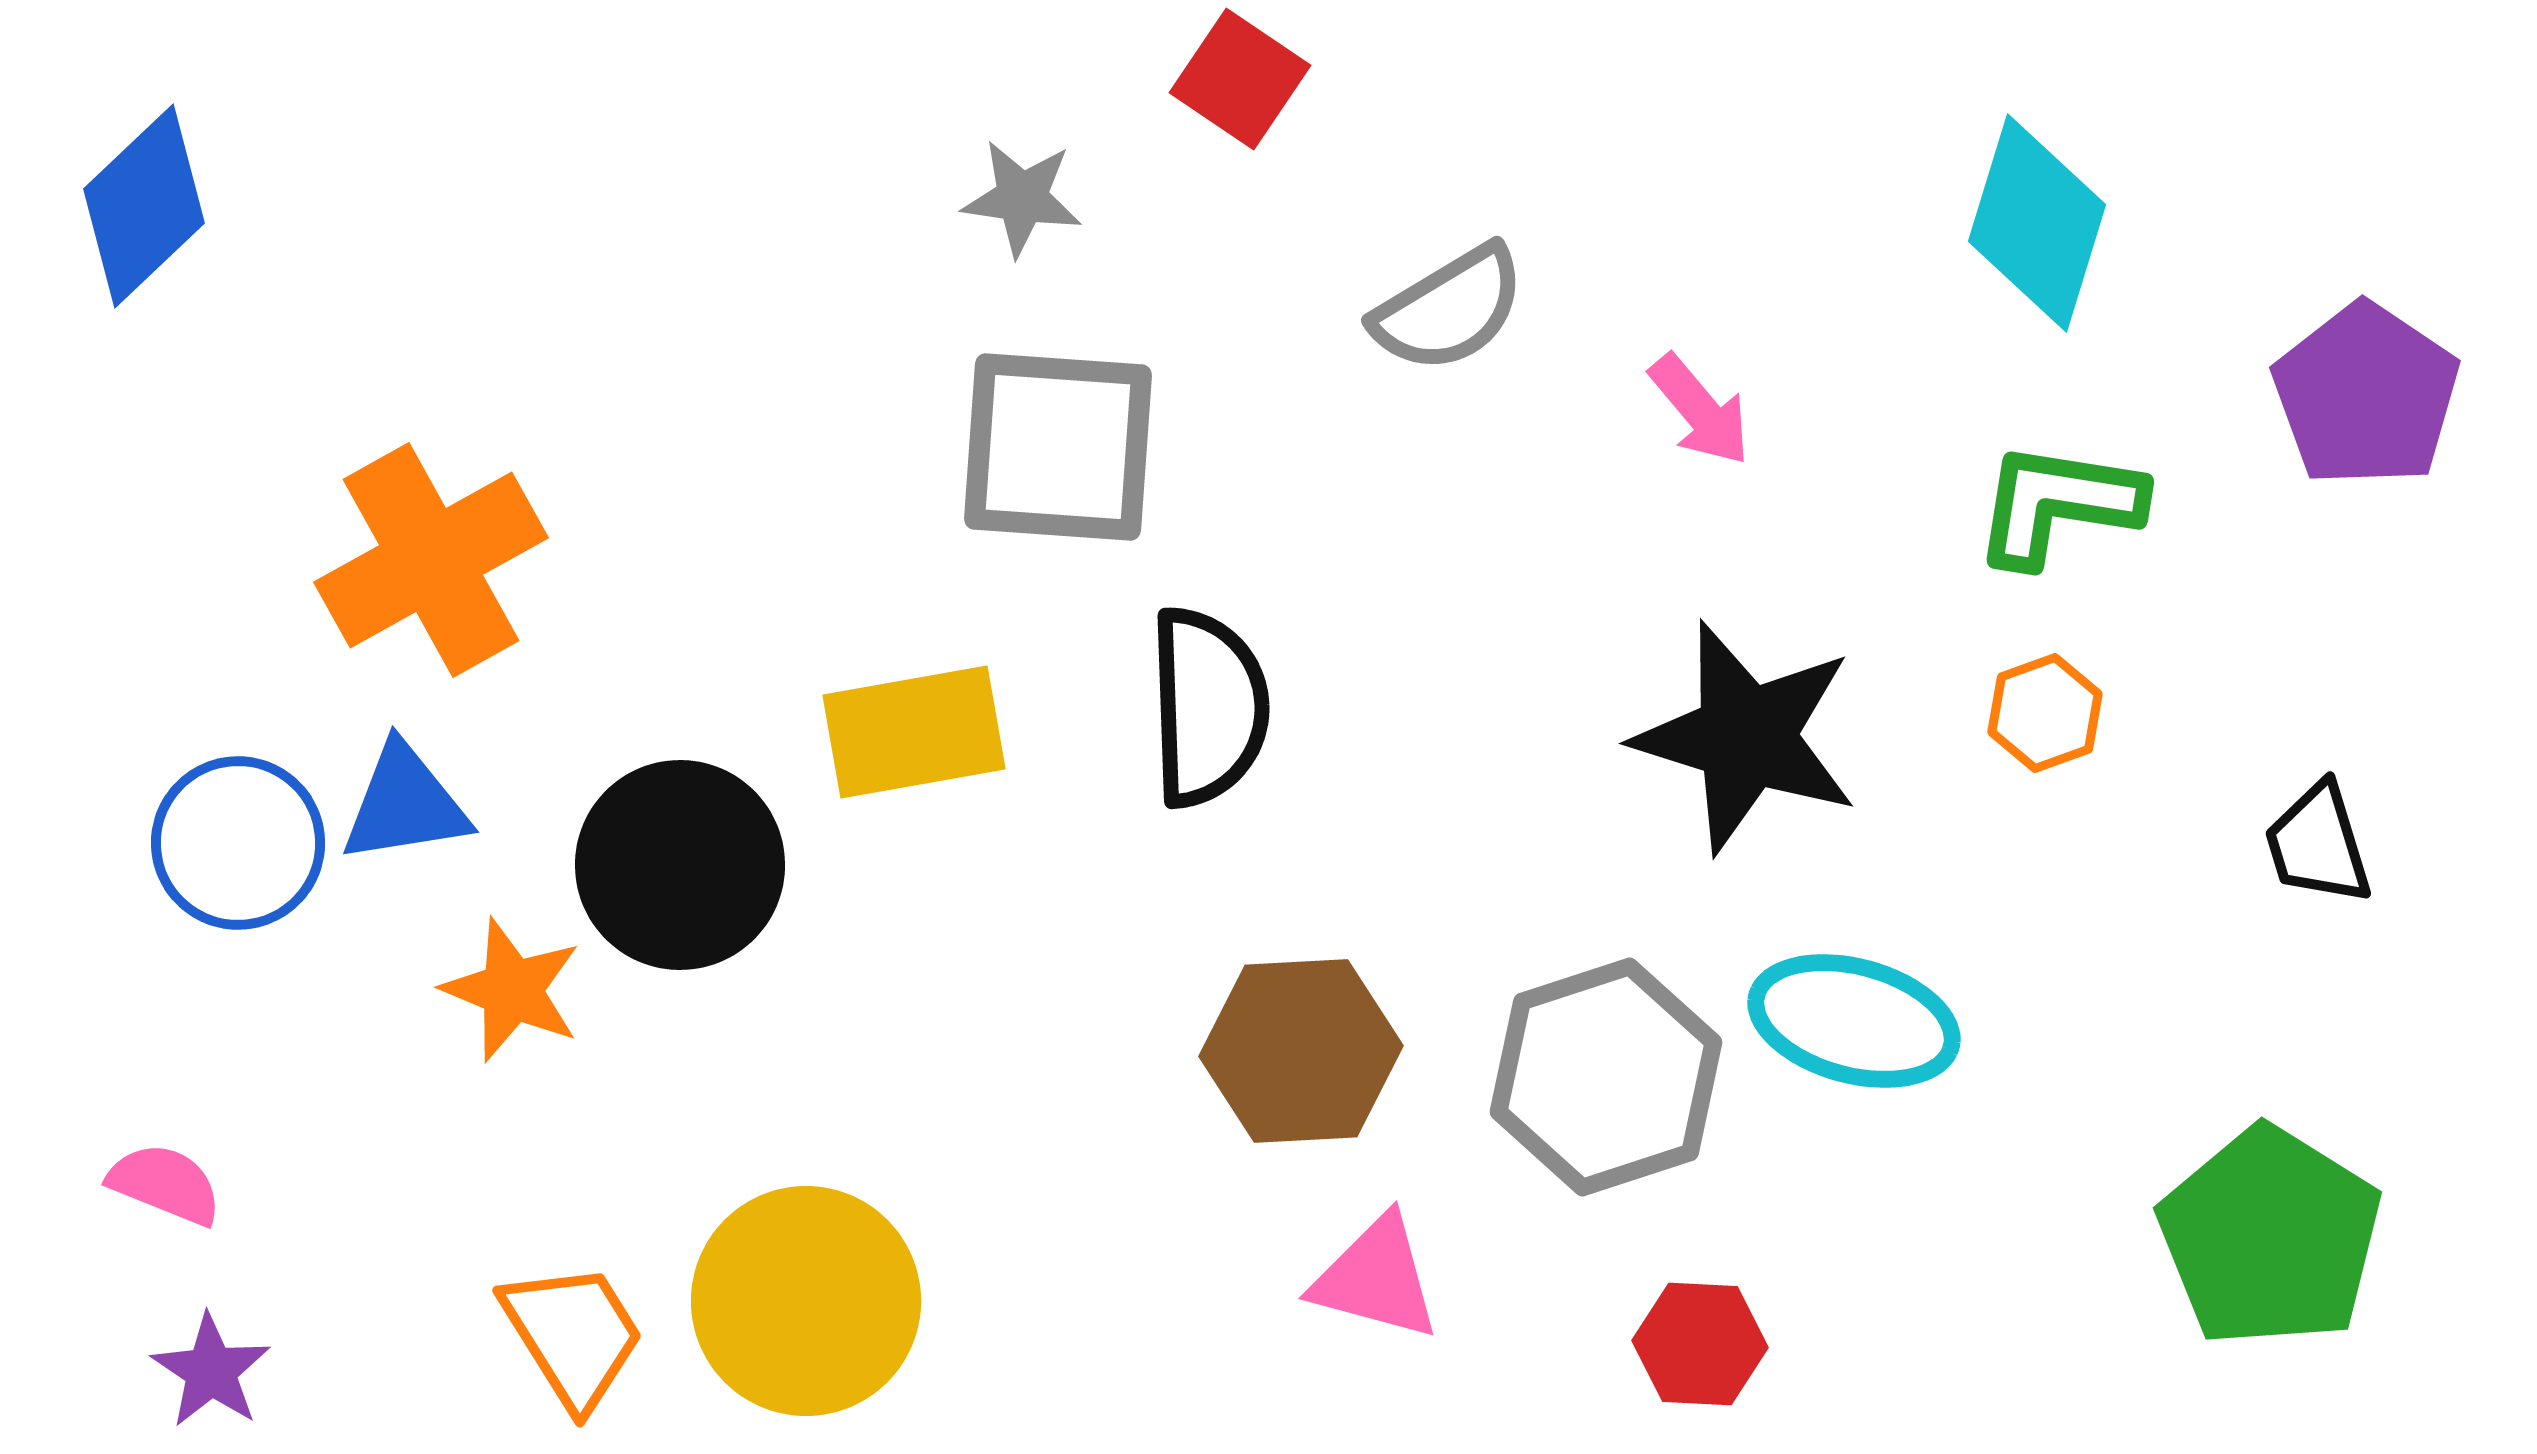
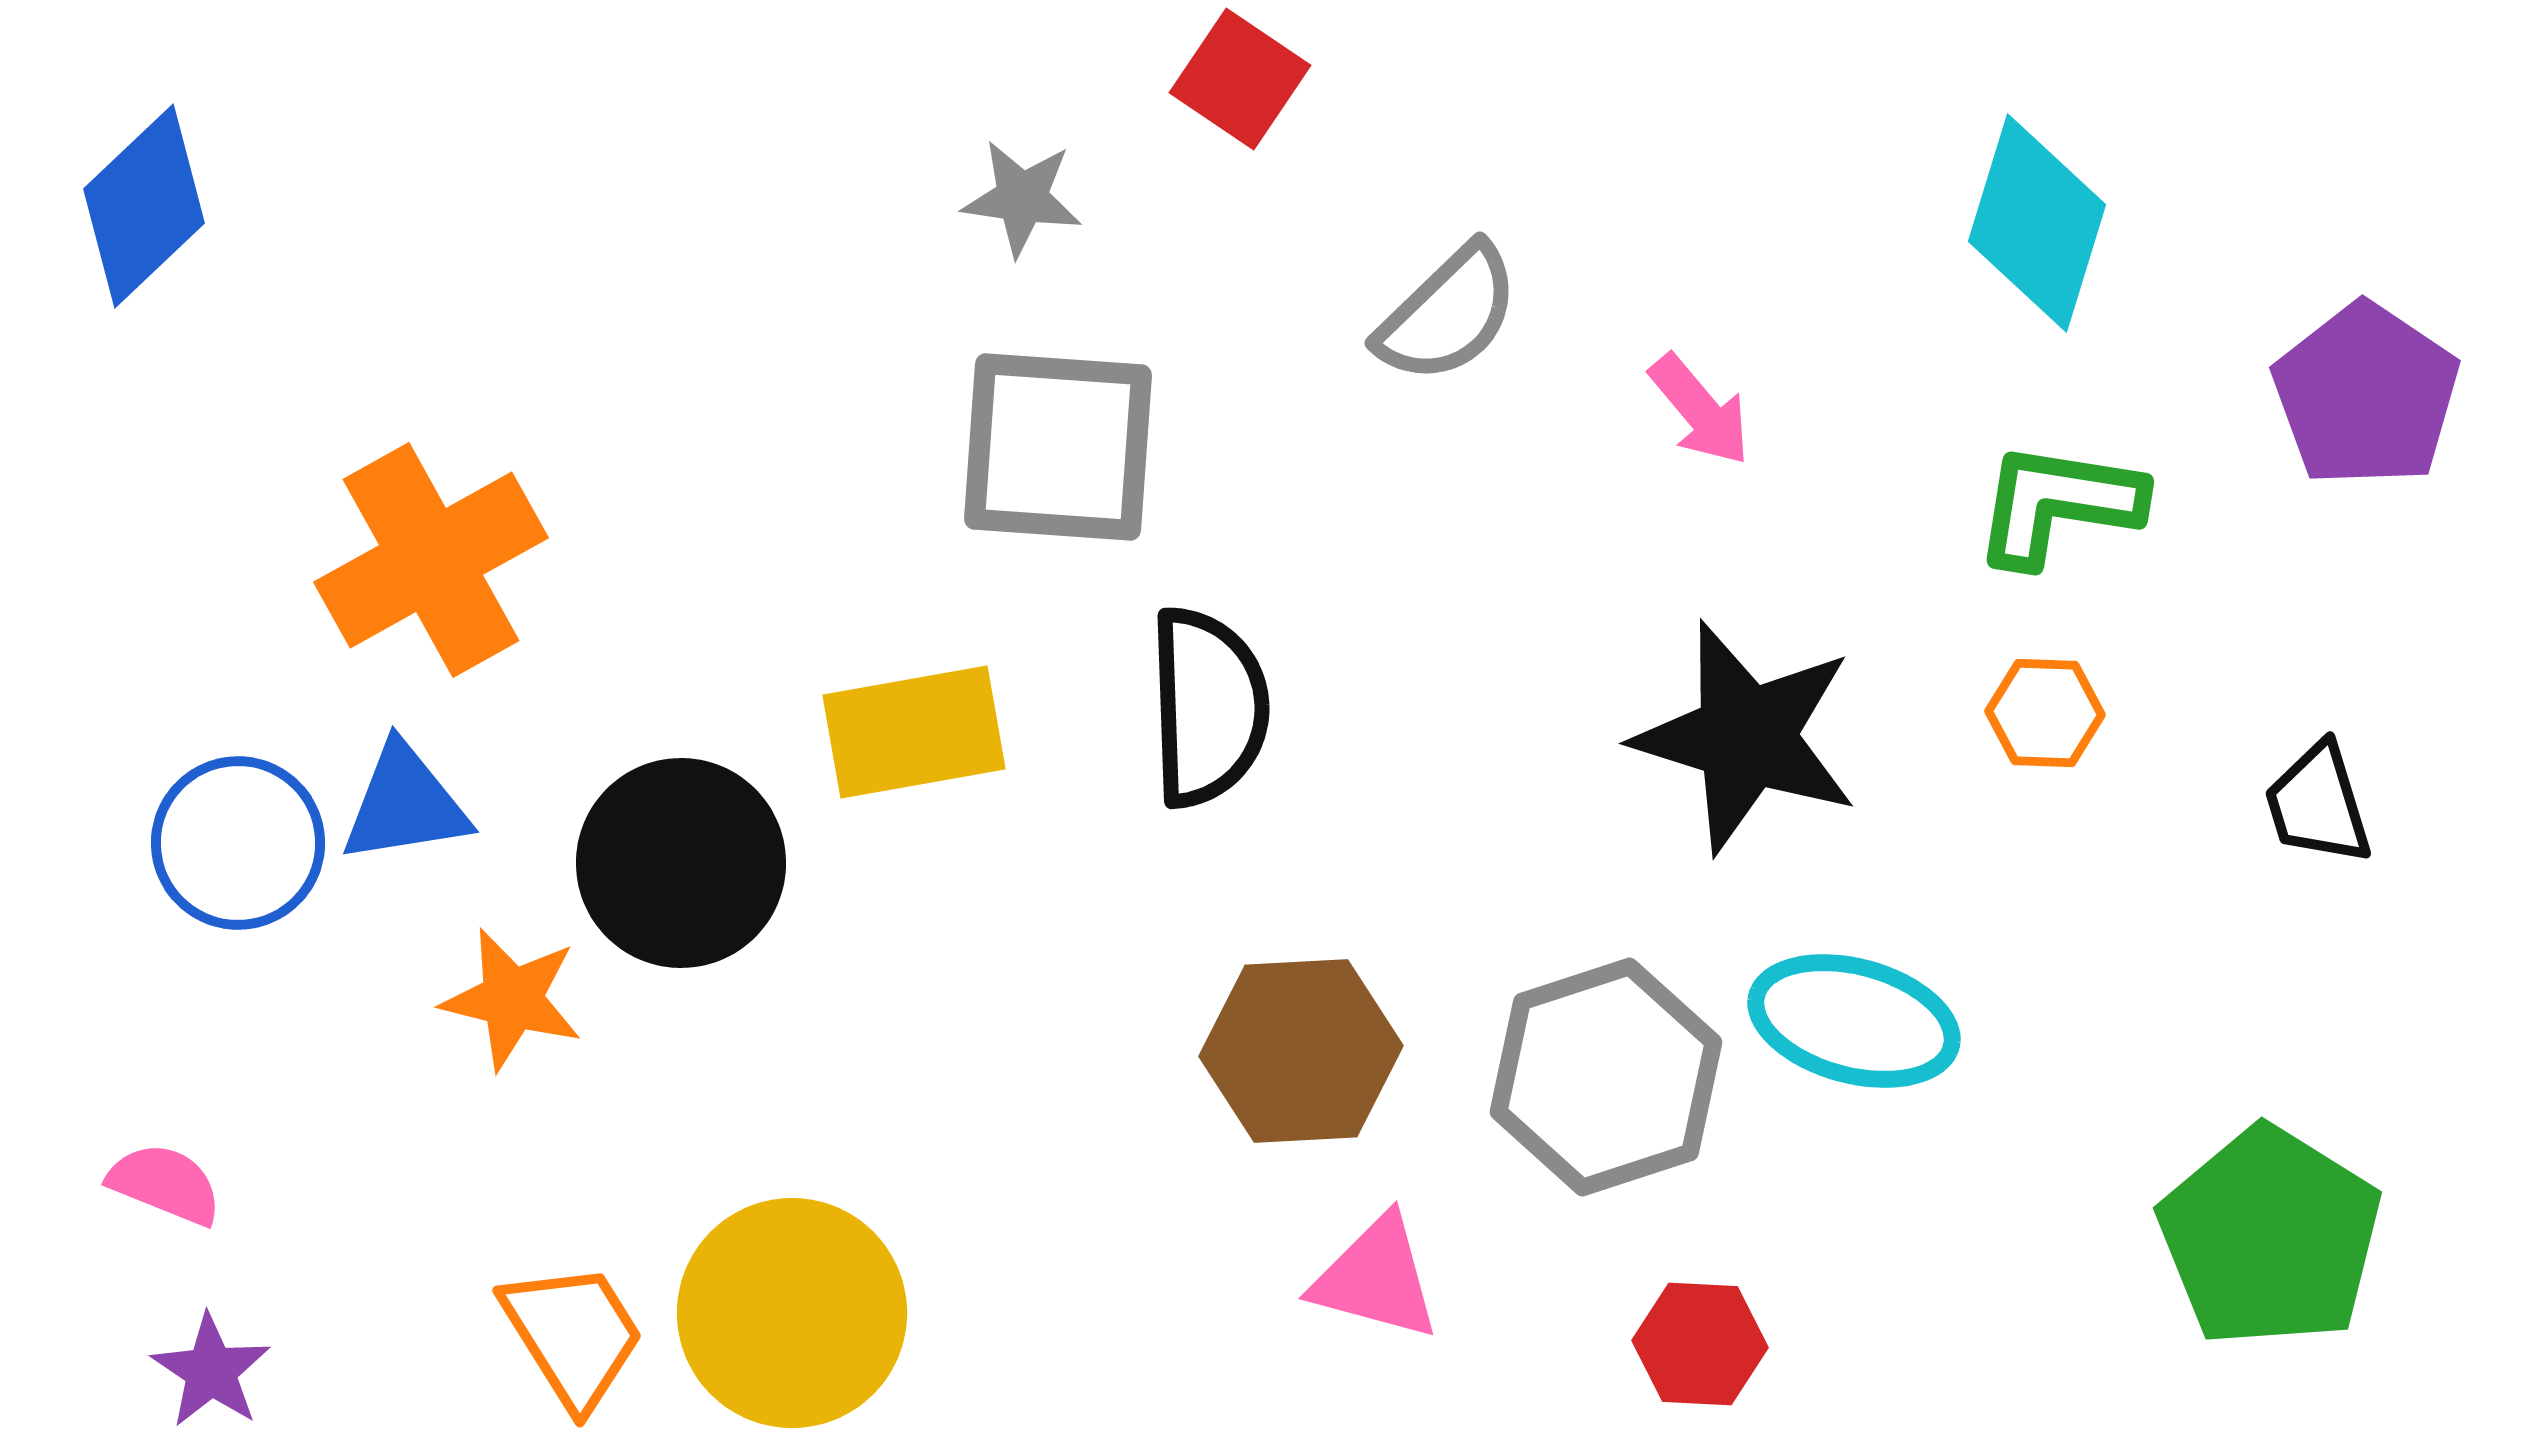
gray semicircle: moved 1 px left, 5 px down; rotated 13 degrees counterclockwise
orange hexagon: rotated 22 degrees clockwise
black trapezoid: moved 40 px up
black circle: moved 1 px right, 2 px up
orange star: moved 9 px down; rotated 8 degrees counterclockwise
yellow circle: moved 14 px left, 12 px down
